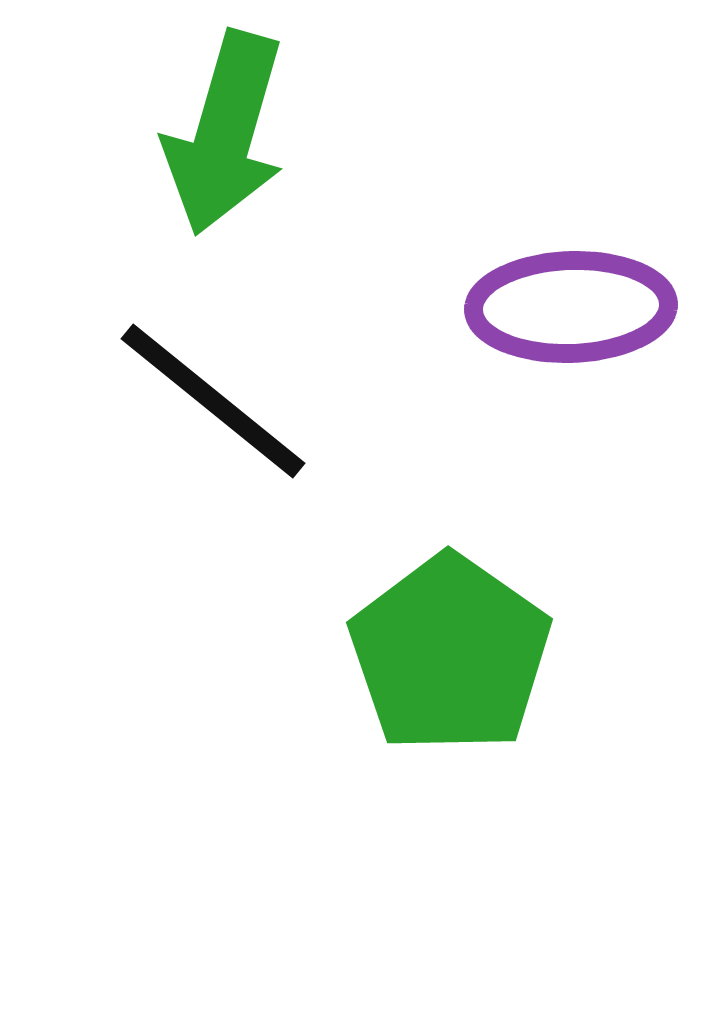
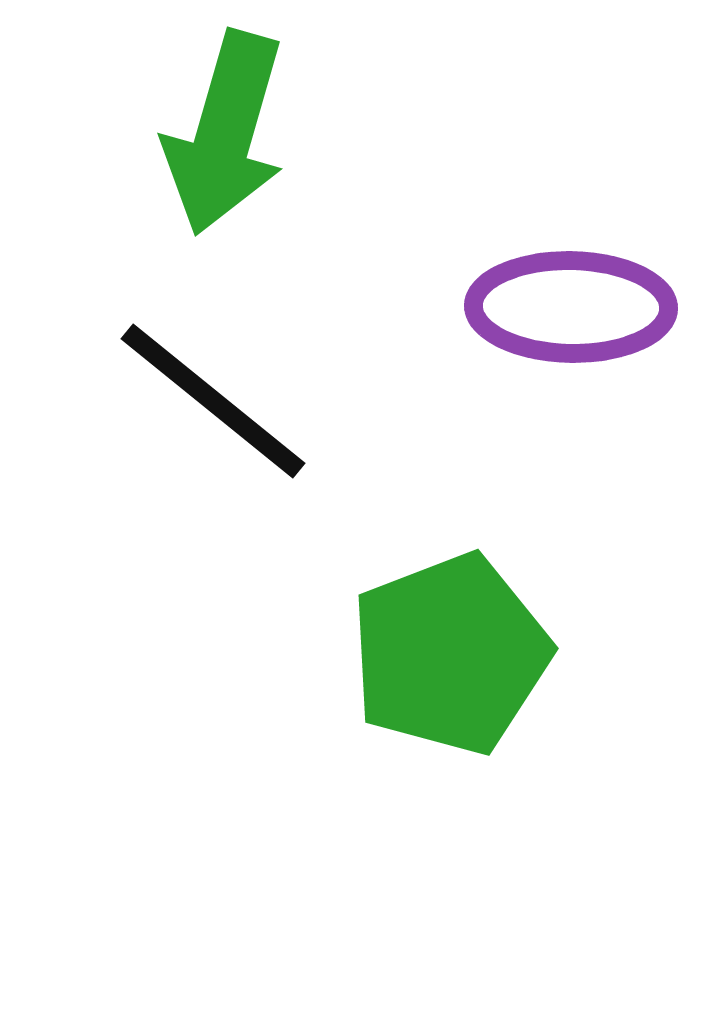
purple ellipse: rotated 3 degrees clockwise
green pentagon: rotated 16 degrees clockwise
